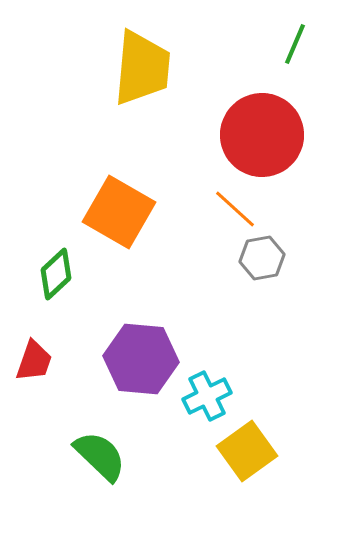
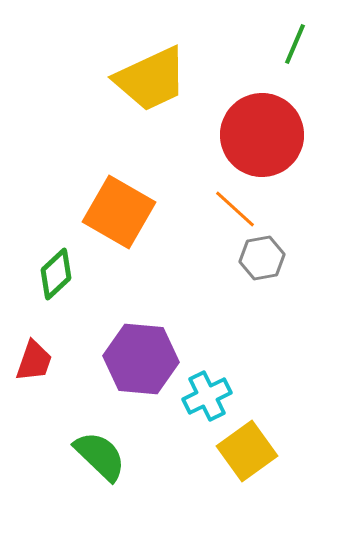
yellow trapezoid: moved 9 px right, 11 px down; rotated 60 degrees clockwise
